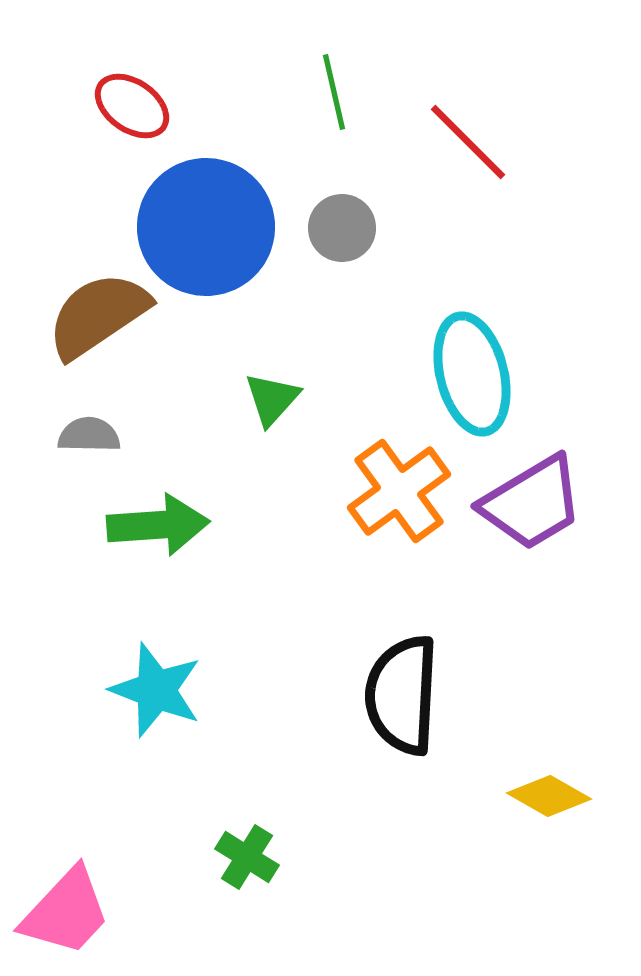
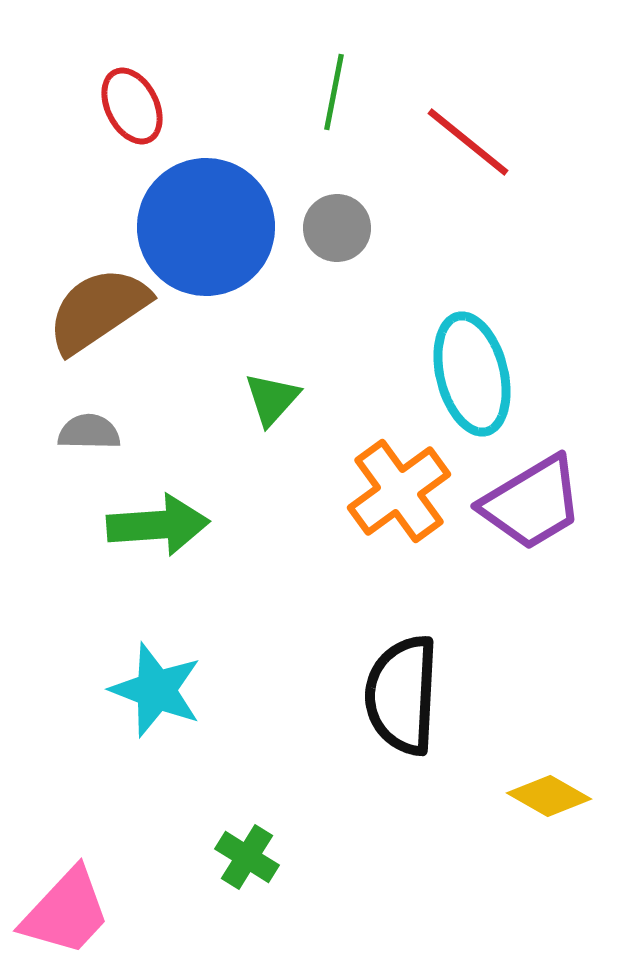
green line: rotated 24 degrees clockwise
red ellipse: rotated 28 degrees clockwise
red line: rotated 6 degrees counterclockwise
gray circle: moved 5 px left
brown semicircle: moved 5 px up
gray semicircle: moved 3 px up
